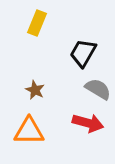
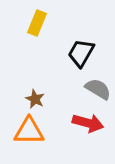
black trapezoid: moved 2 px left
brown star: moved 9 px down
